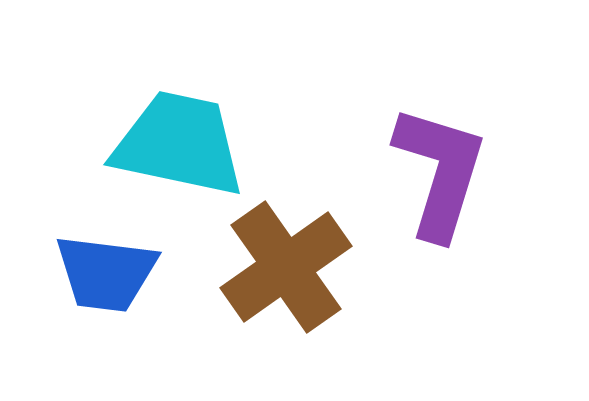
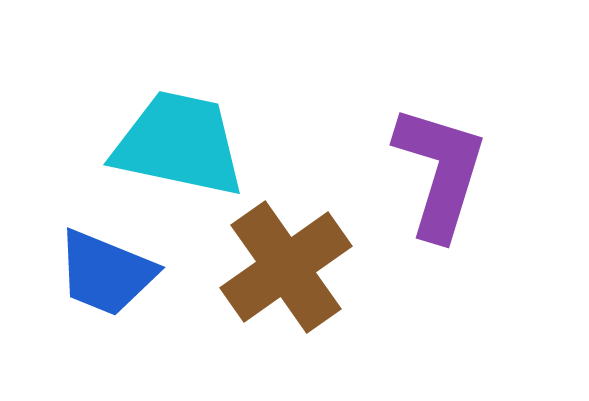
blue trapezoid: rotated 15 degrees clockwise
